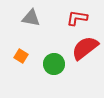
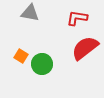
gray triangle: moved 1 px left, 5 px up
green circle: moved 12 px left
